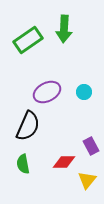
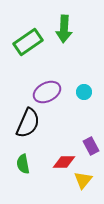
green rectangle: moved 2 px down
black semicircle: moved 3 px up
yellow triangle: moved 4 px left
